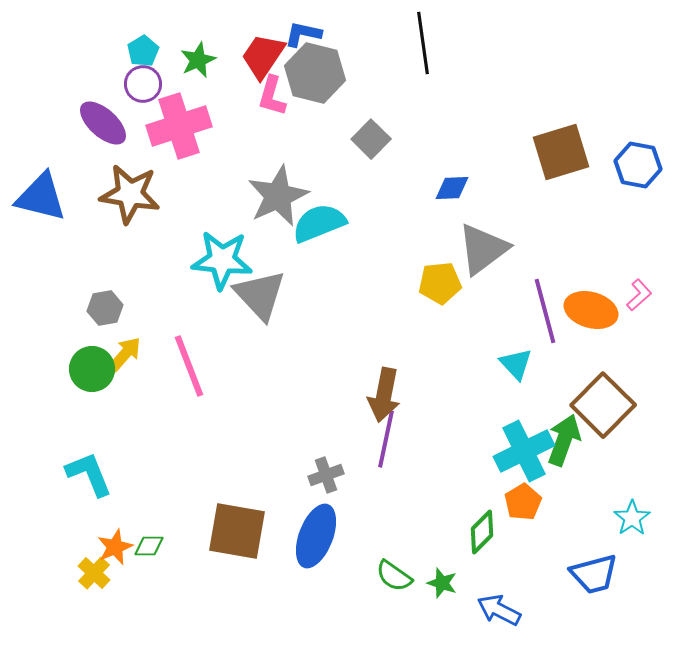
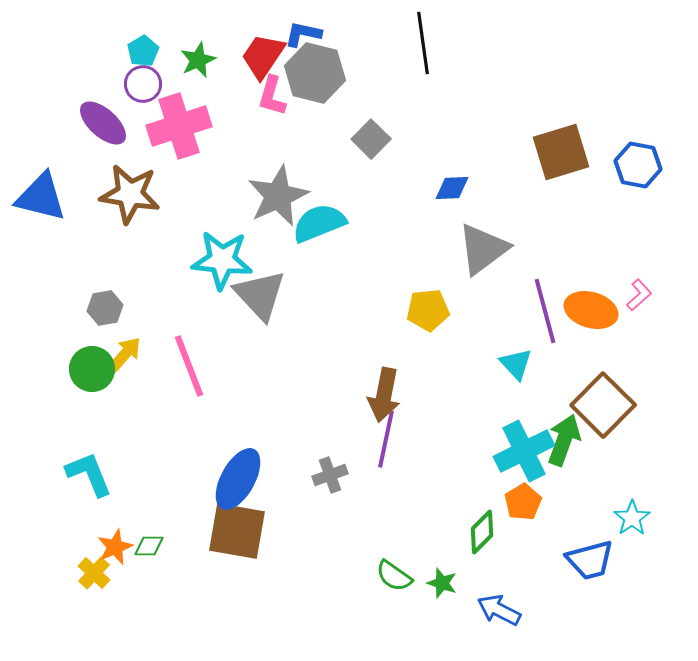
yellow pentagon at (440, 283): moved 12 px left, 27 px down
gray cross at (326, 475): moved 4 px right
blue ellipse at (316, 536): moved 78 px left, 57 px up; rotated 8 degrees clockwise
blue trapezoid at (594, 574): moved 4 px left, 14 px up
